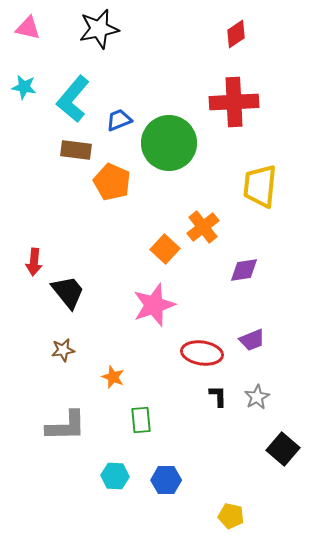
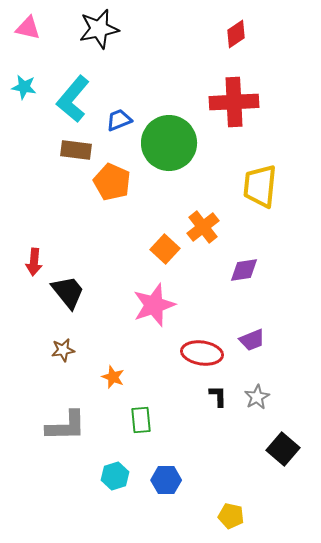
cyan hexagon: rotated 20 degrees counterclockwise
